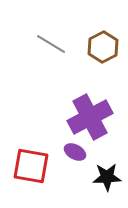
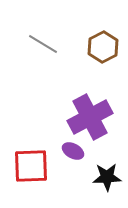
gray line: moved 8 px left
purple ellipse: moved 2 px left, 1 px up
red square: rotated 12 degrees counterclockwise
